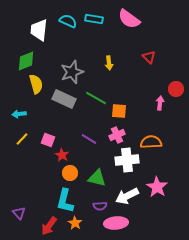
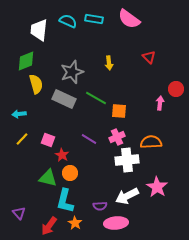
pink cross: moved 2 px down
green triangle: moved 49 px left
